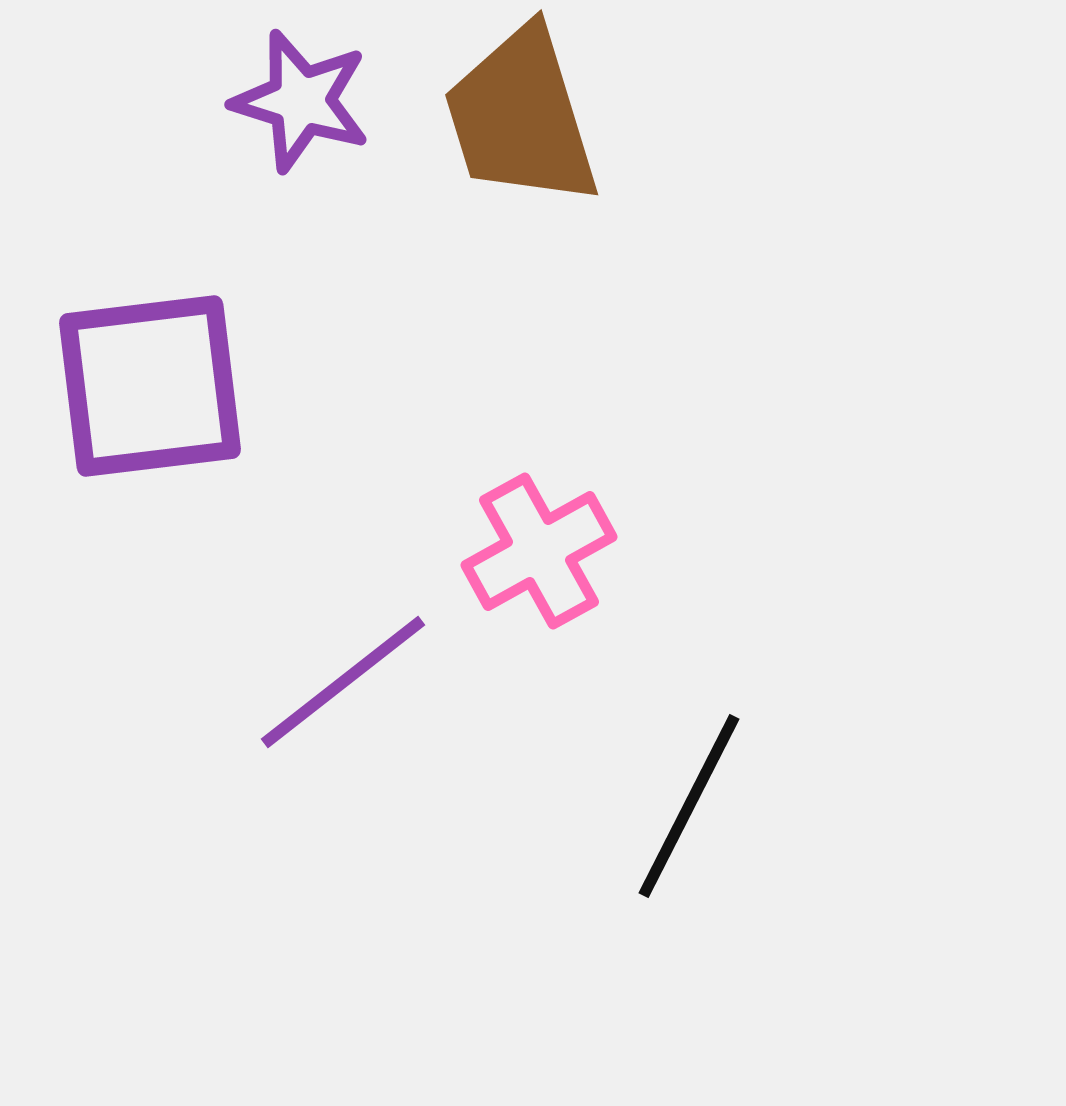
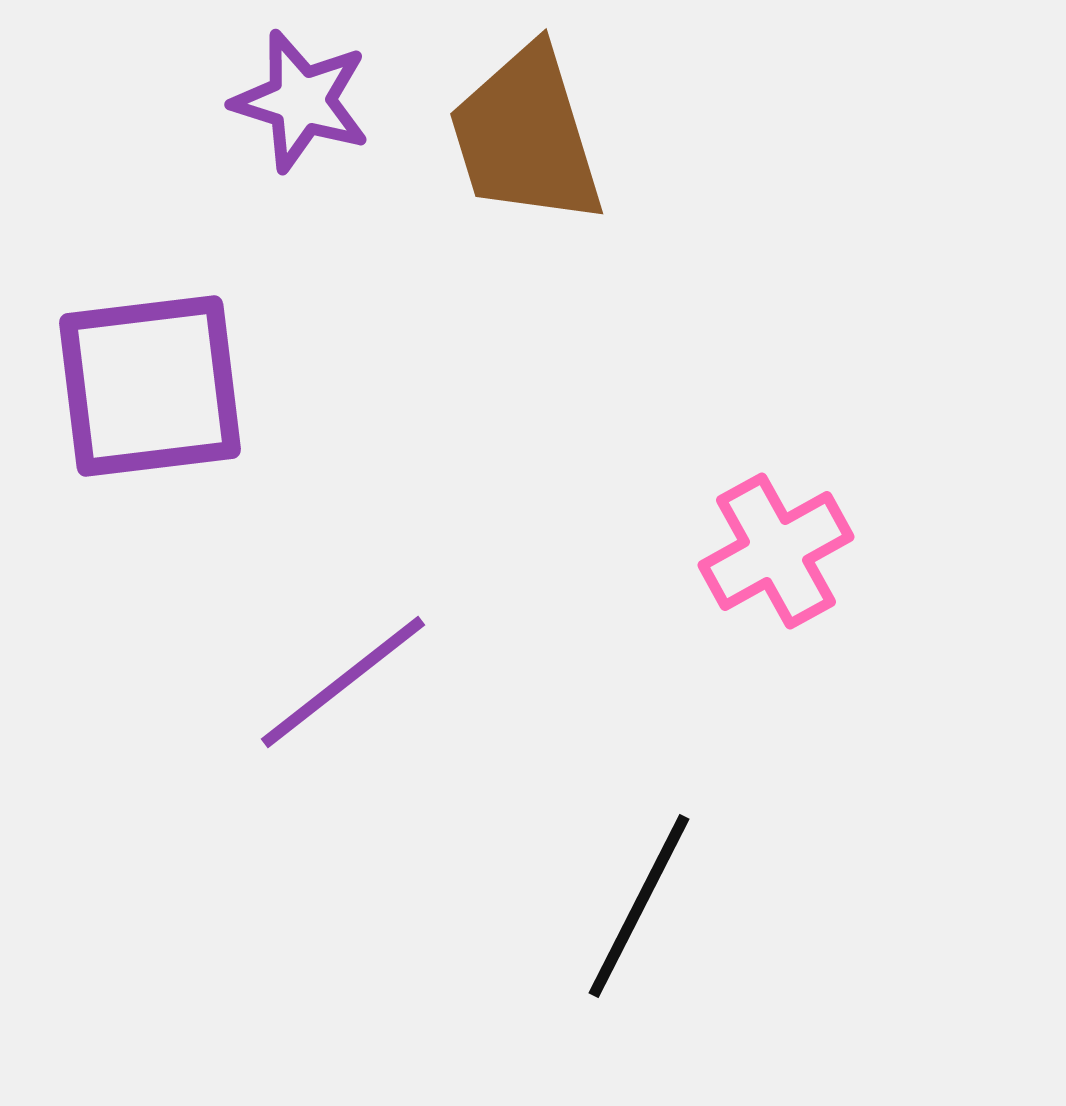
brown trapezoid: moved 5 px right, 19 px down
pink cross: moved 237 px right
black line: moved 50 px left, 100 px down
